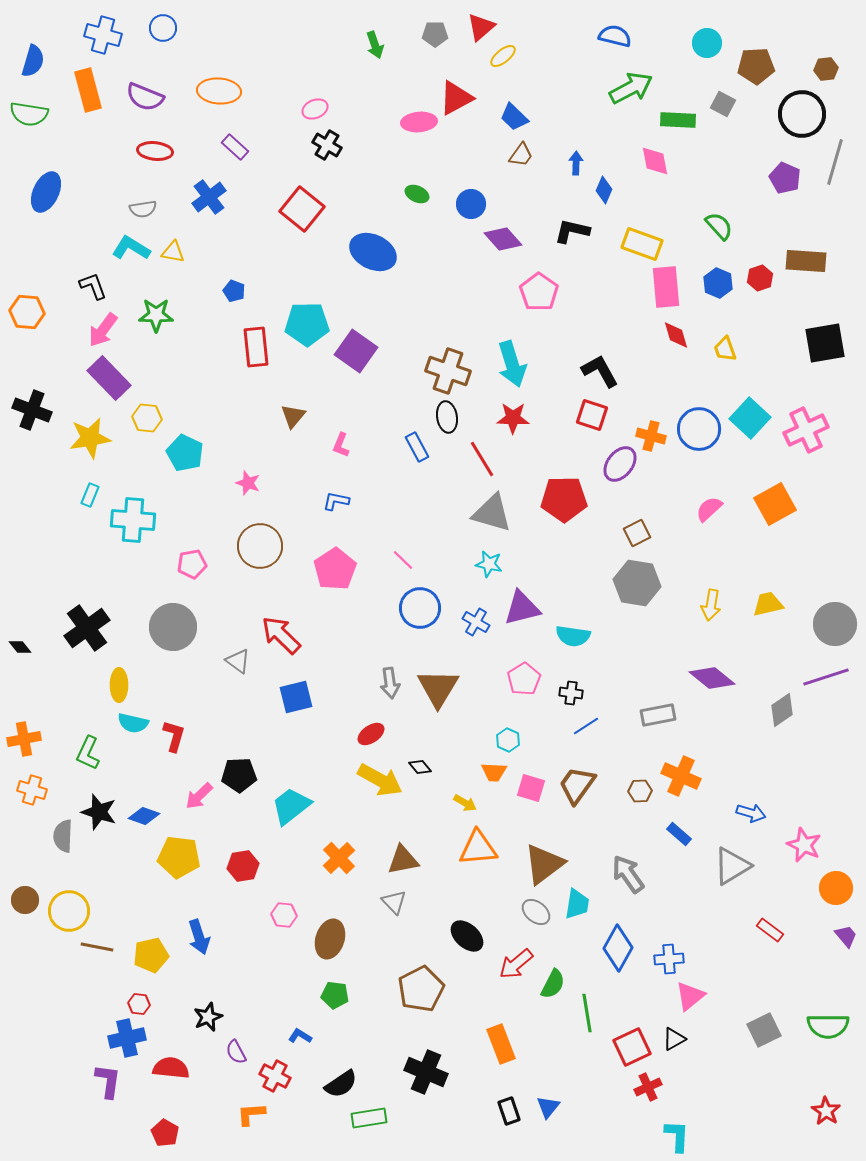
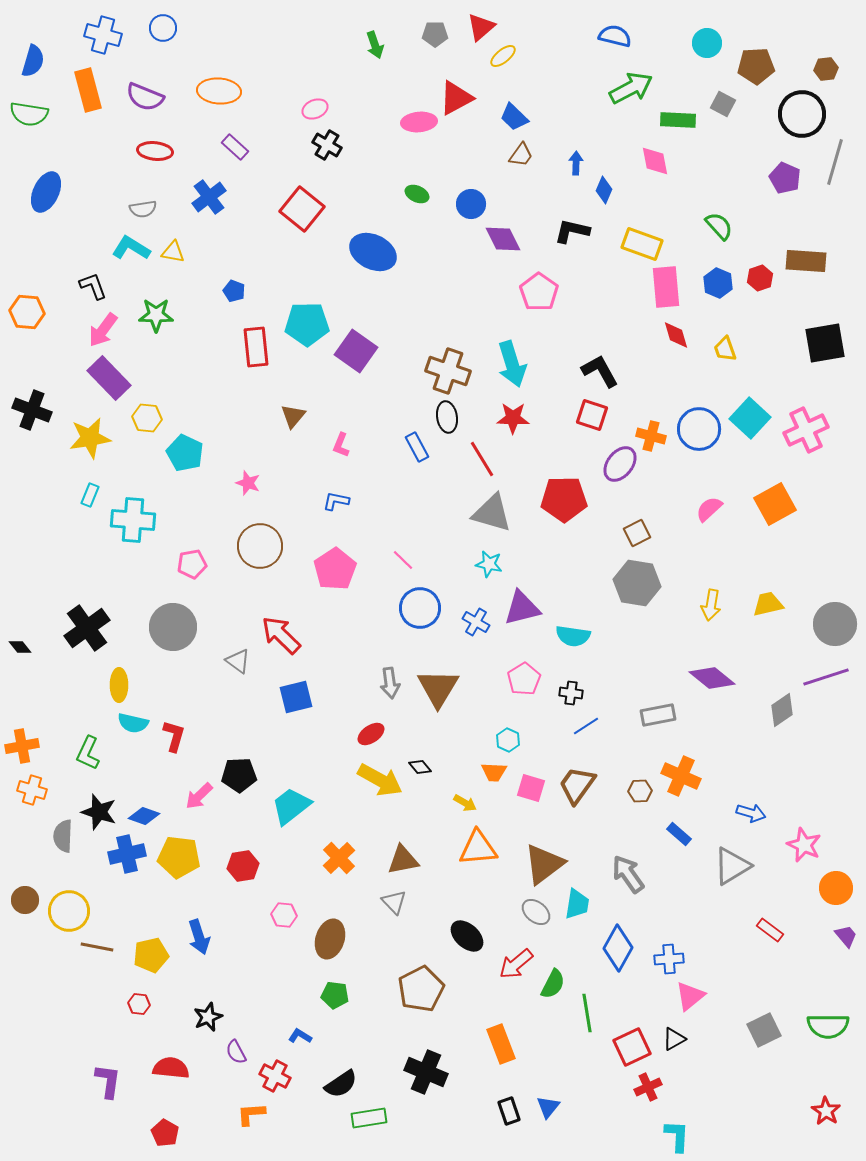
purple diamond at (503, 239): rotated 15 degrees clockwise
orange cross at (24, 739): moved 2 px left, 7 px down
blue cross at (127, 1038): moved 184 px up
